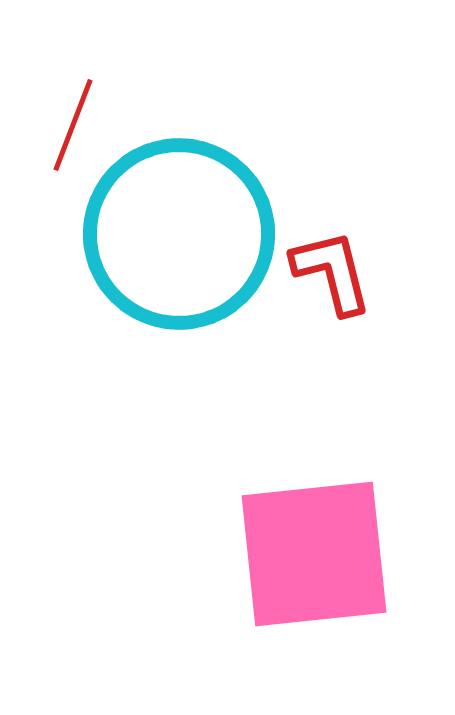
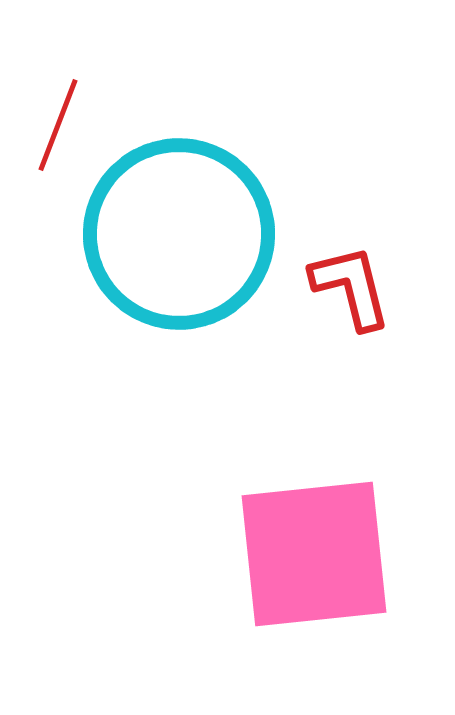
red line: moved 15 px left
red L-shape: moved 19 px right, 15 px down
